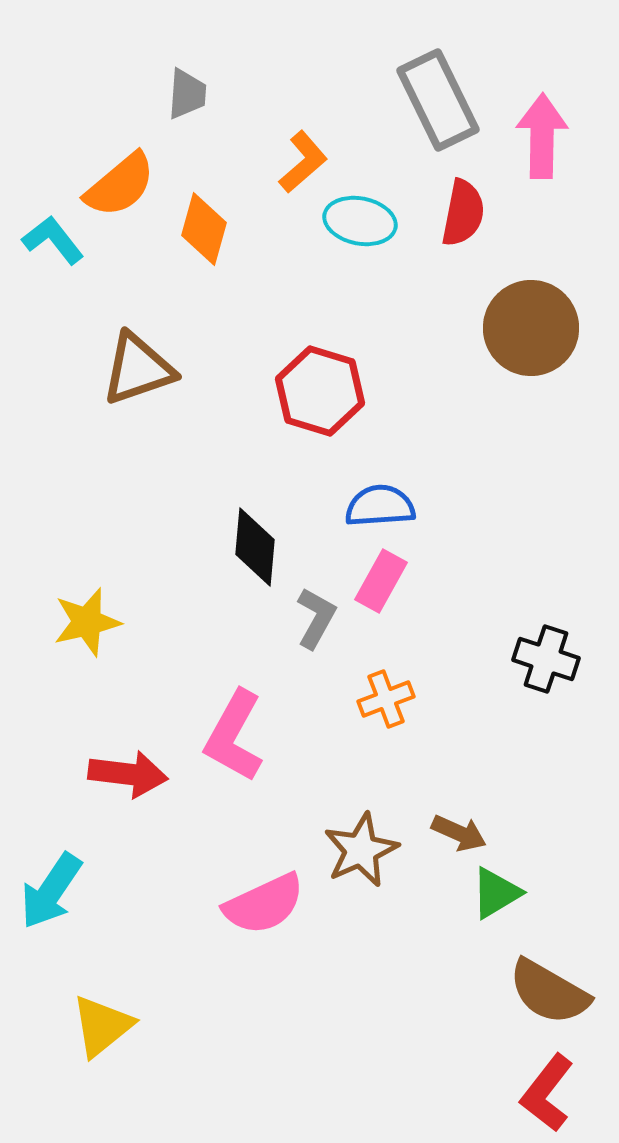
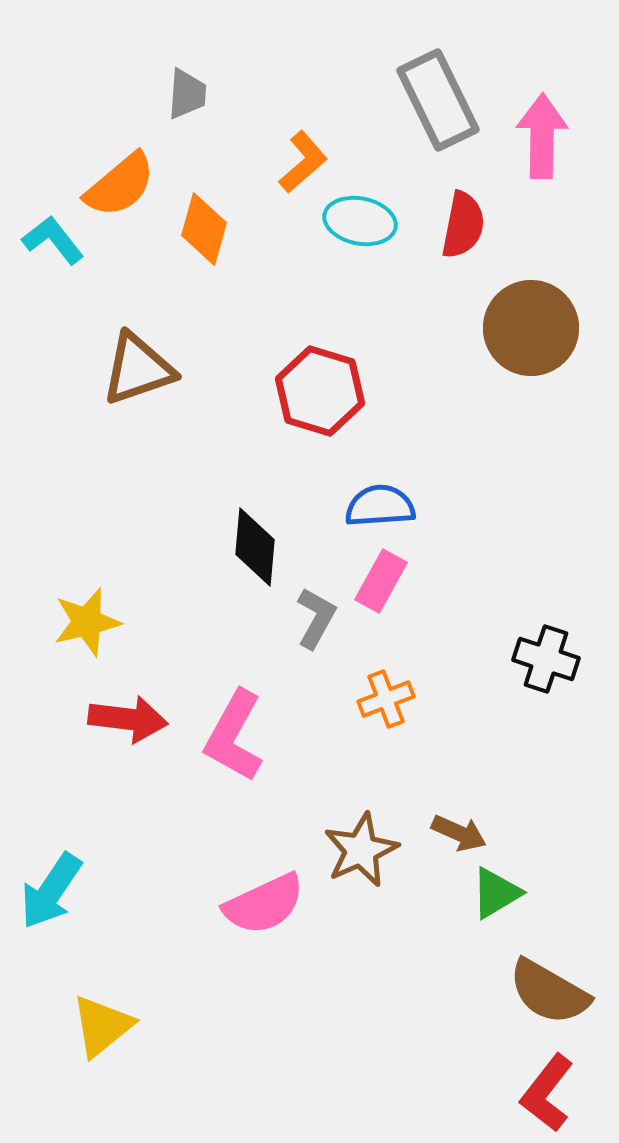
red semicircle: moved 12 px down
red arrow: moved 55 px up
